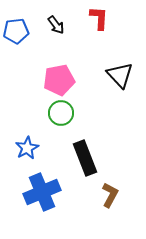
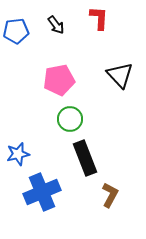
green circle: moved 9 px right, 6 px down
blue star: moved 9 px left, 6 px down; rotated 15 degrees clockwise
